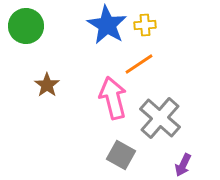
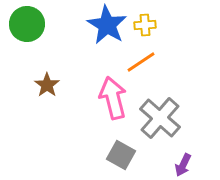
green circle: moved 1 px right, 2 px up
orange line: moved 2 px right, 2 px up
